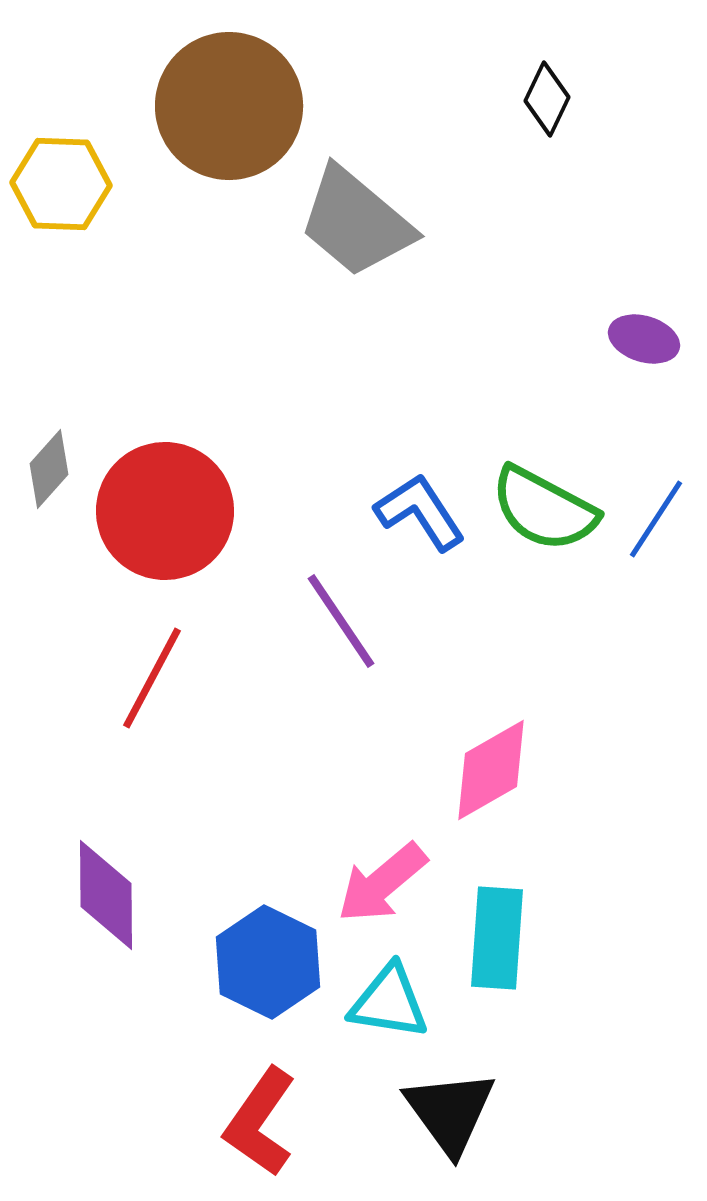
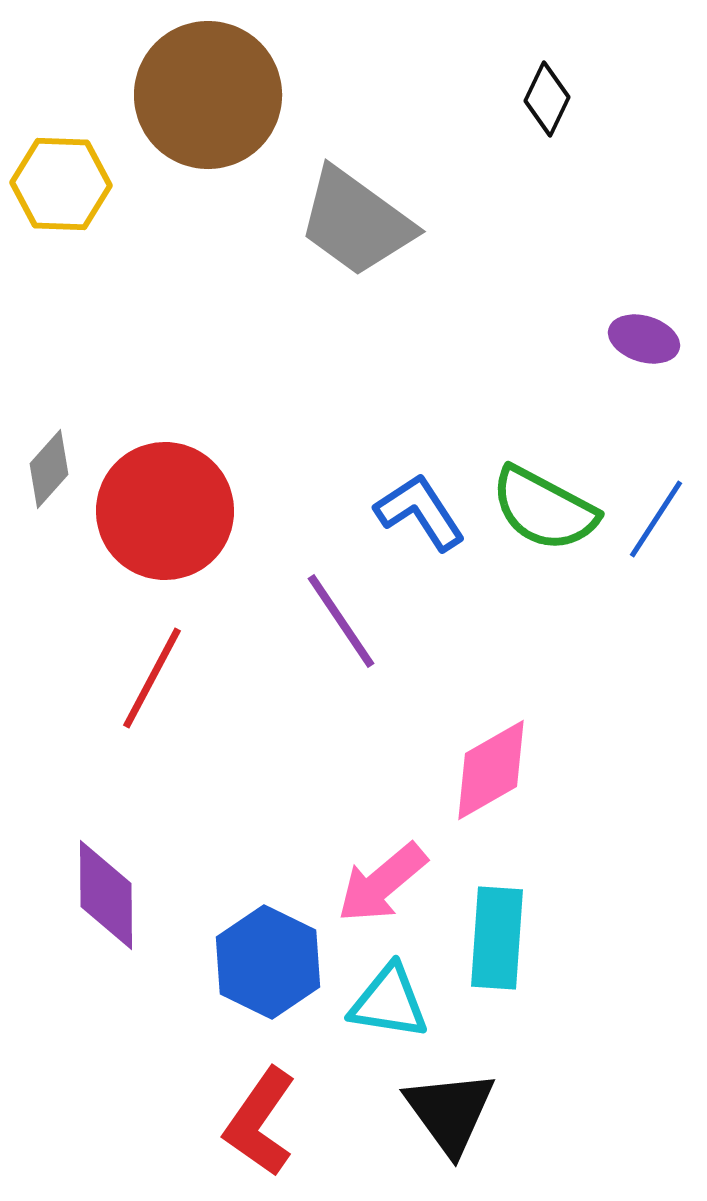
brown circle: moved 21 px left, 11 px up
gray trapezoid: rotated 4 degrees counterclockwise
